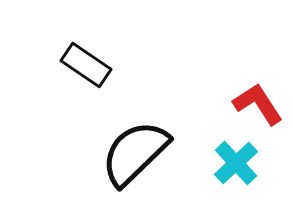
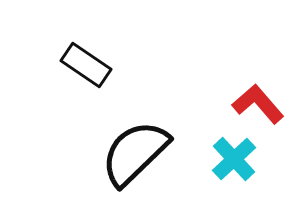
red L-shape: rotated 8 degrees counterclockwise
cyan cross: moved 2 px left, 4 px up
